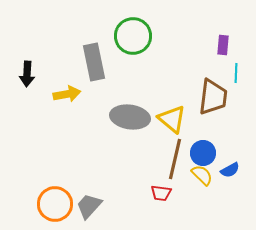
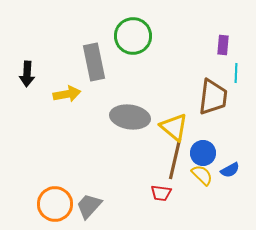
yellow triangle: moved 2 px right, 8 px down
